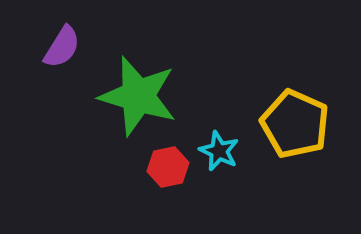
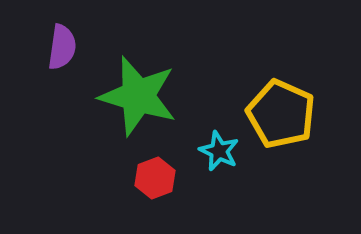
purple semicircle: rotated 24 degrees counterclockwise
yellow pentagon: moved 14 px left, 10 px up
red hexagon: moved 13 px left, 11 px down; rotated 9 degrees counterclockwise
